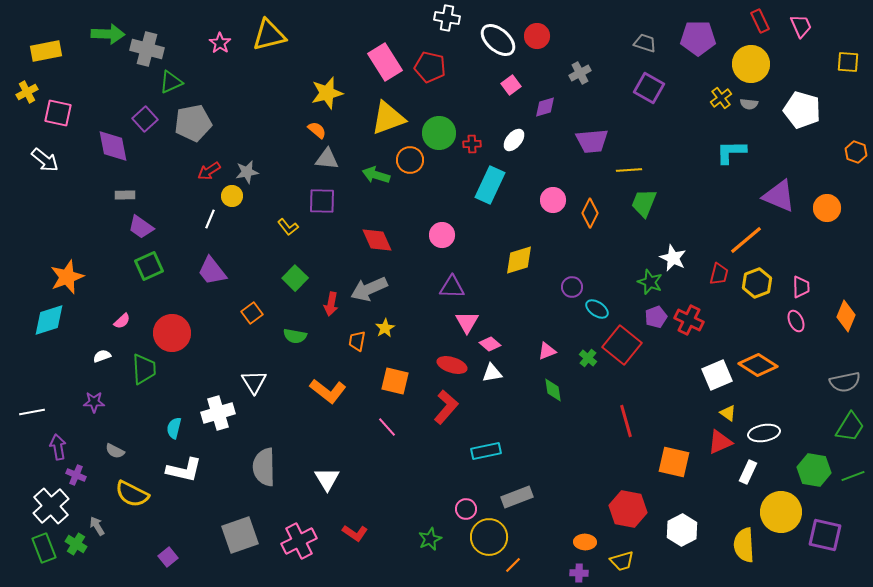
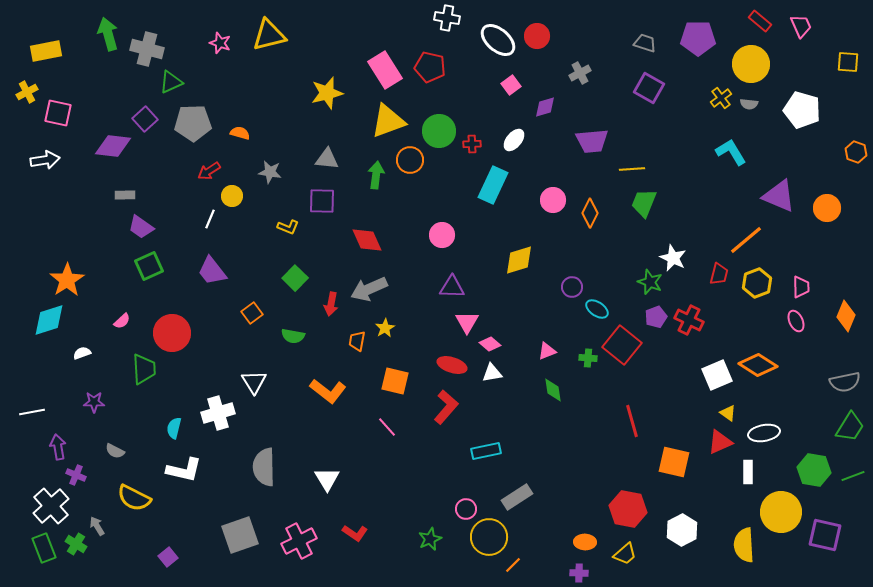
red rectangle at (760, 21): rotated 25 degrees counterclockwise
green arrow at (108, 34): rotated 108 degrees counterclockwise
pink star at (220, 43): rotated 15 degrees counterclockwise
pink rectangle at (385, 62): moved 8 px down
yellow triangle at (388, 118): moved 3 px down
gray pentagon at (193, 123): rotated 9 degrees clockwise
orange semicircle at (317, 130): moved 77 px left, 3 px down; rotated 24 degrees counterclockwise
green circle at (439, 133): moved 2 px up
purple diamond at (113, 146): rotated 72 degrees counterclockwise
cyan L-shape at (731, 152): rotated 60 degrees clockwise
white arrow at (45, 160): rotated 48 degrees counterclockwise
yellow line at (629, 170): moved 3 px right, 1 px up
gray star at (247, 172): moved 23 px right; rotated 20 degrees clockwise
green arrow at (376, 175): rotated 80 degrees clockwise
cyan rectangle at (490, 185): moved 3 px right
yellow L-shape at (288, 227): rotated 30 degrees counterclockwise
red diamond at (377, 240): moved 10 px left
orange star at (67, 277): moved 3 px down; rotated 12 degrees counterclockwise
green semicircle at (295, 336): moved 2 px left
white semicircle at (102, 356): moved 20 px left, 3 px up
green cross at (588, 358): rotated 36 degrees counterclockwise
red line at (626, 421): moved 6 px right
white rectangle at (748, 472): rotated 25 degrees counterclockwise
yellow semicircle at (132, 494): moved 2 px right, 4 px down
gray rectangle at (517, 497): rotated 12 degrees counterclockwise
yellow trapezoid at (622, 561): moved 3 px right, 7 px up; rotated 25 degrees counterclockwise
